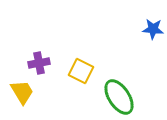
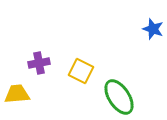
blue star: rotated 15 degrees clockwise
yellow trapezoid: moved 5 px left, 2 px down; rotated 64 degrees counterclockwise
